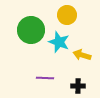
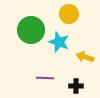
yellow circle: moved 2 px right, 1 px up
yellow arrow: moved 3 px right, 2 px down
black cross: moved 2 px left
